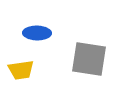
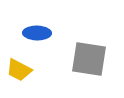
yellow trapezoid: moved 2 px left; rotated 36 degrees clockwise
